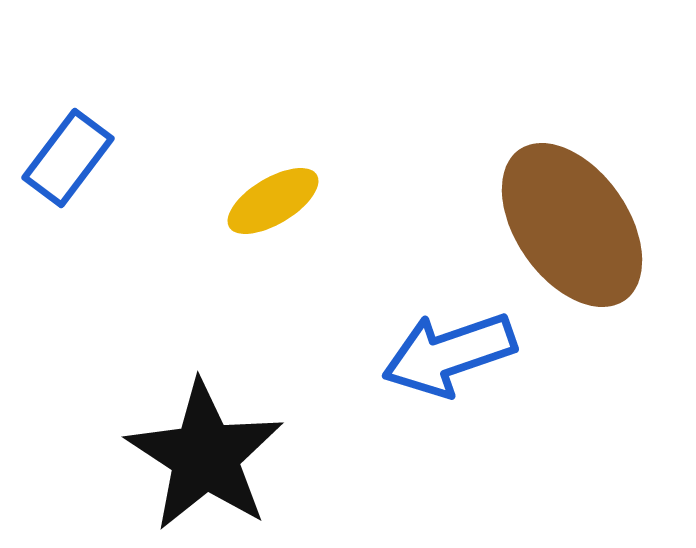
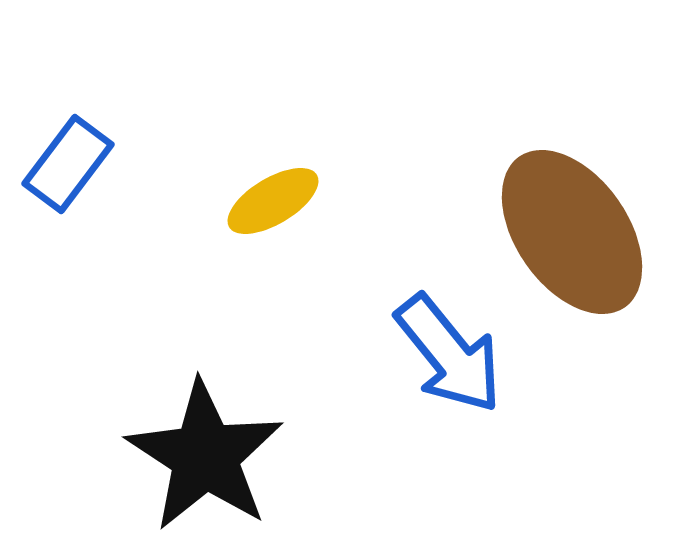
blue rectangle: moved 6 px down
brown ellipse: moved 7 px down
blue arrow: rotated 110 degrees counterclockwise
